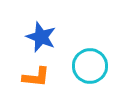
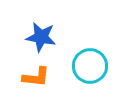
blue star: rotated 12 degrees counterclockwise
